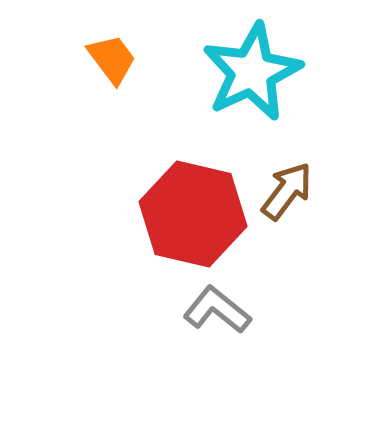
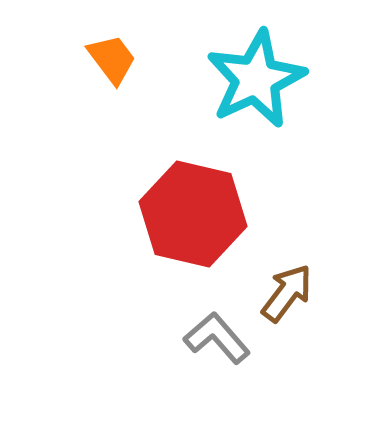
cyan star: moved 4 px right, 7 px down
brown arrow: moved 102 px down
gray L-shape: moved 28 px down; rotated 10 degrees clockwise
